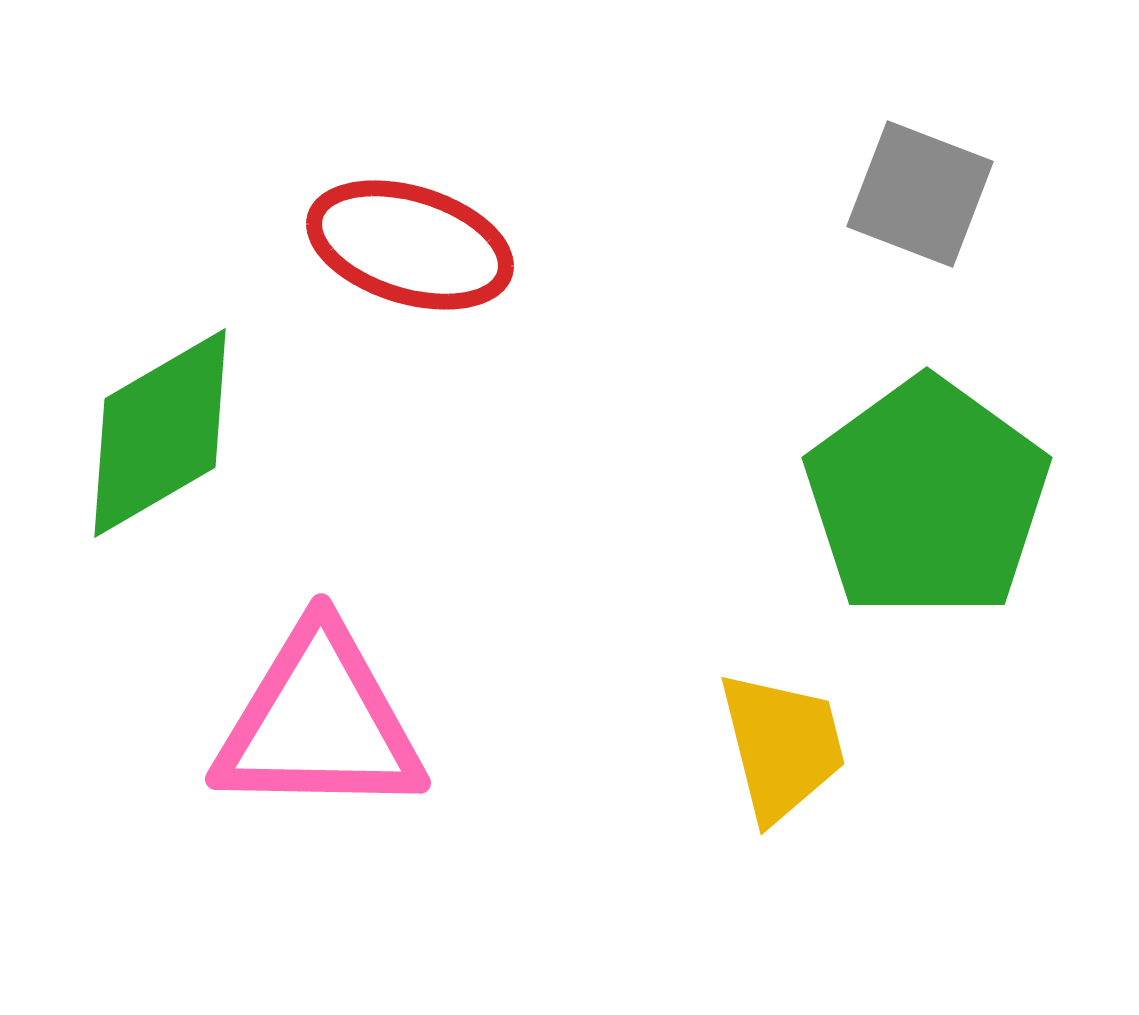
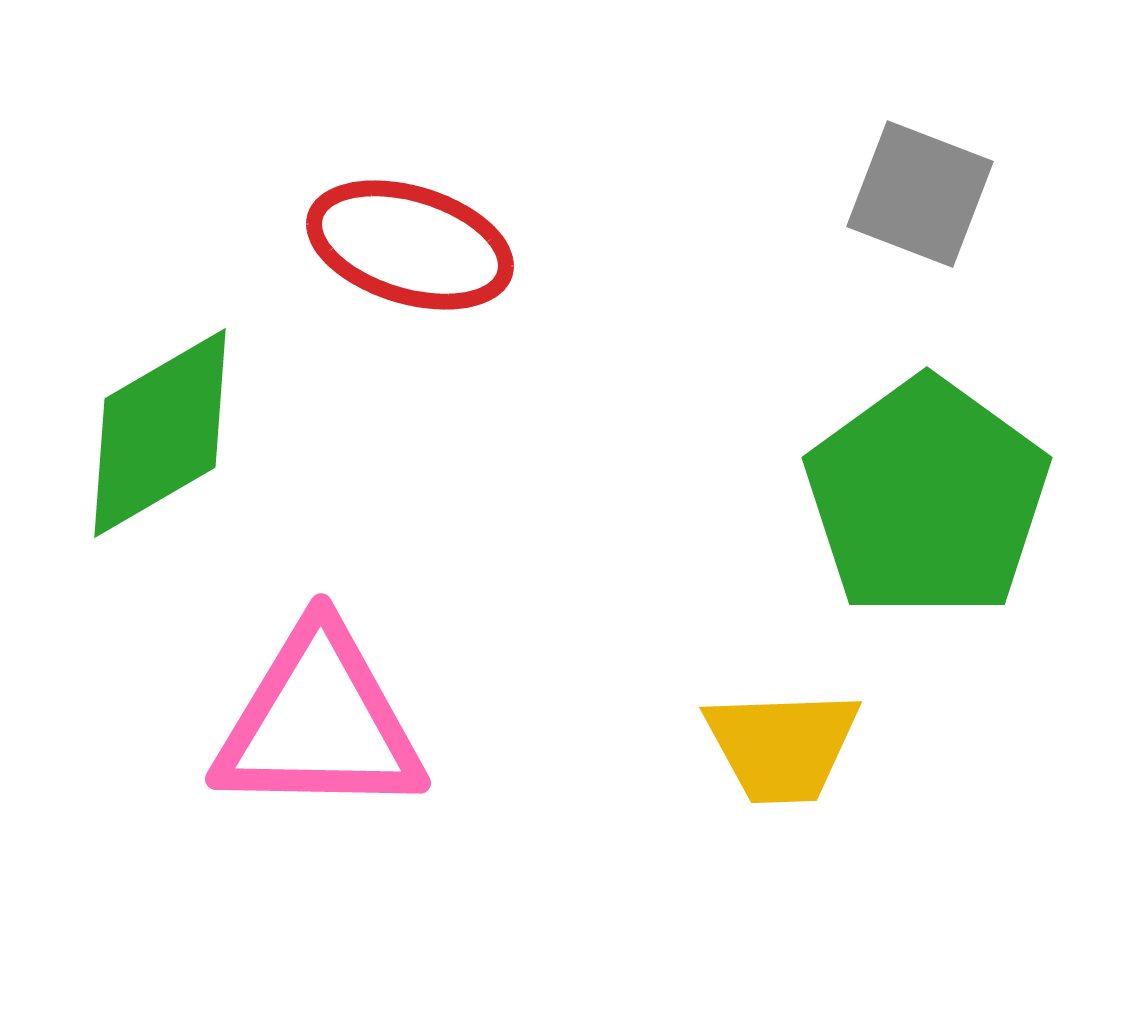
yellow trapezoid: rotated 102 degrees clockwise
